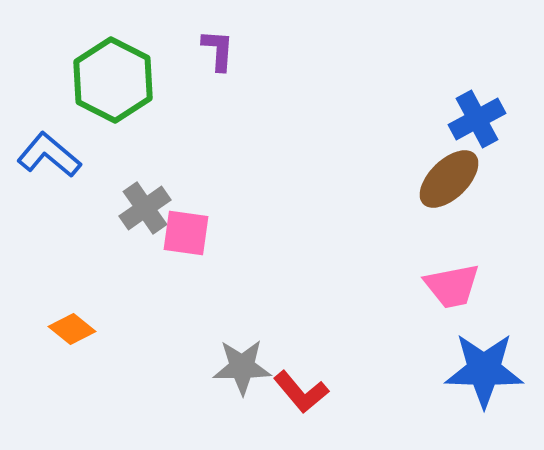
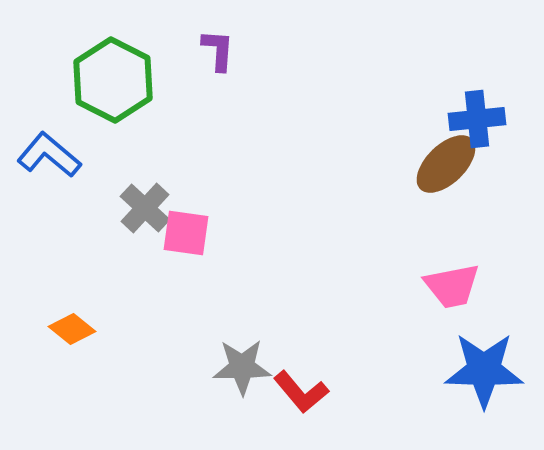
blue cross: rotated 22 degrees clockwise
brown ellipse: moved 3 px left, 15 px up
gray cross: rotated 12 degrees counterclockwise
